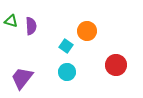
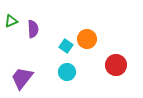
green triangle: rotated 40 degrees counterclockwise
purple semicircle: moved 2 px right, 3 px down
orange circle: moved 8 px down
